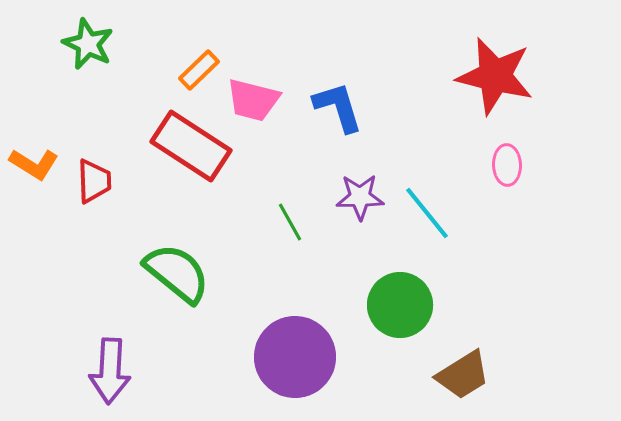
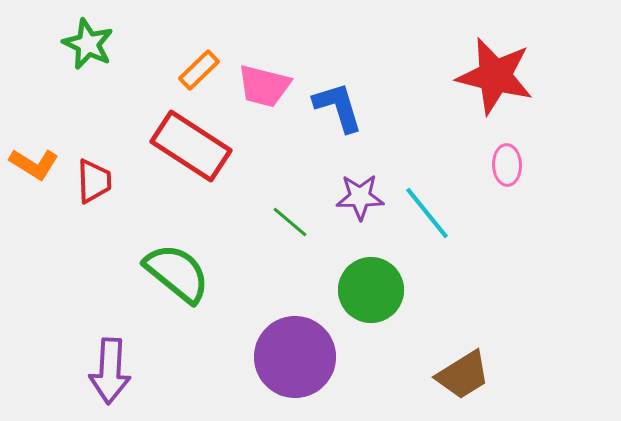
pink trapezoid: moved 11 px right, 14 px up
green line: rotated 21 degrees counterclockwise
green circle: moved 29 px left, 15 px up
